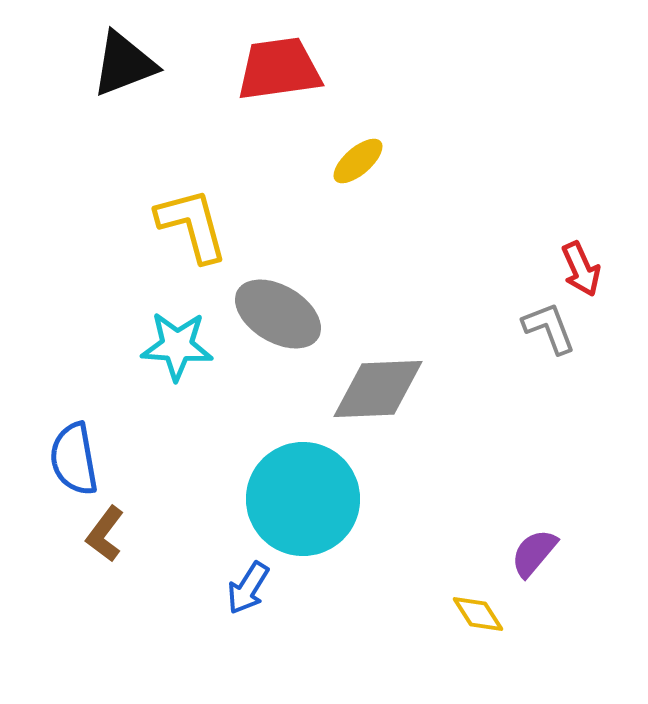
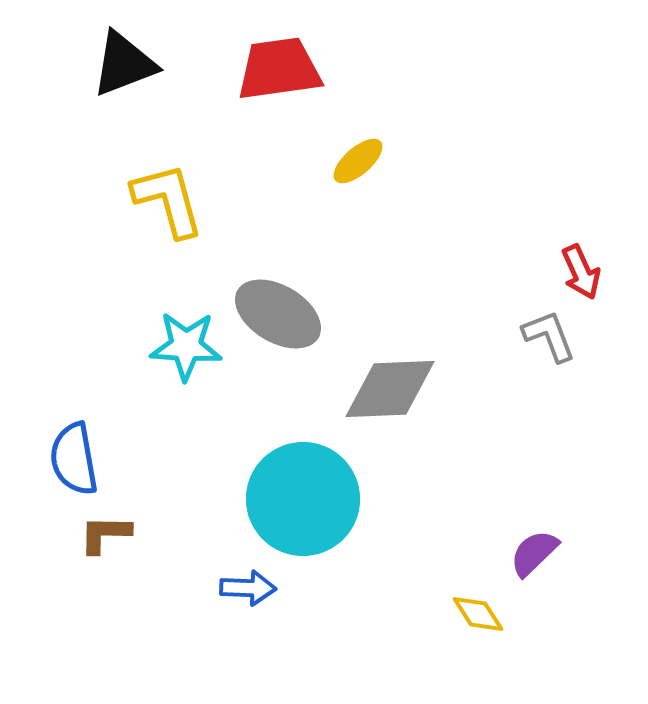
yellow L-shape: moved 24 px left, 25 px up
red arrow: moved 3 px down
gray L-shape: moved 8 px down
cyan star: moved 9 px right
gray diamond: moved 12 px right
brown L-shape: rotated 54 degrees clockwise
purple semicircle: rotated 6 degrees clockwise
blue arrow: rotated 120 degrees counterclockwise
